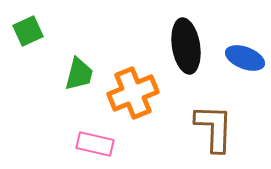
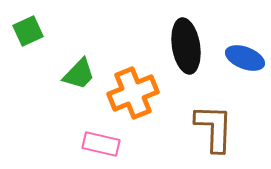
green trapezoid: rotated 30 degrees clockwise
pink rectangle: moved 6 px right
